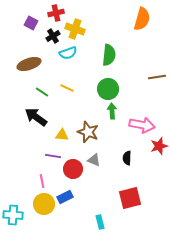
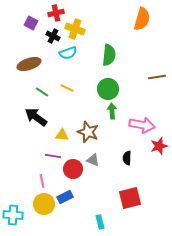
black cross: rotated 32 degrees counterclockwise
gray triangle: moved 1 px left
